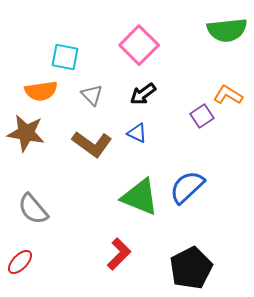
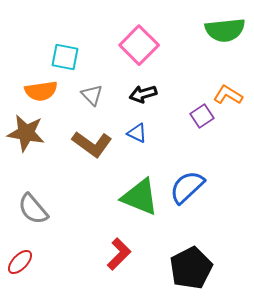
green semicircle: moved 2 px left
black arrow: rotated 20 degrees clockwise
